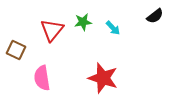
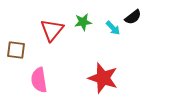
black semicircle: moved 22 px left, 1 px down
brown square: rotated 18 degrees counterclockwise
pink semicircle: moved 3 px left, 2 px down
